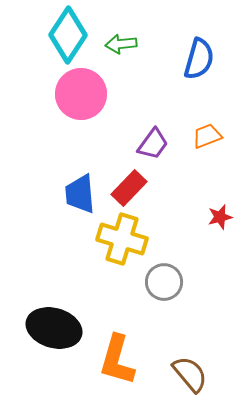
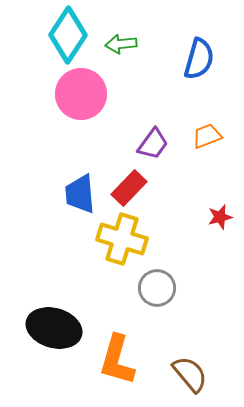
gray circle: moved 7 px left, 6 px down
